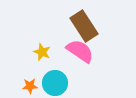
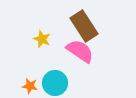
yellow star: moved 13 px up
orange star: rotated 14 degrees clockwise
